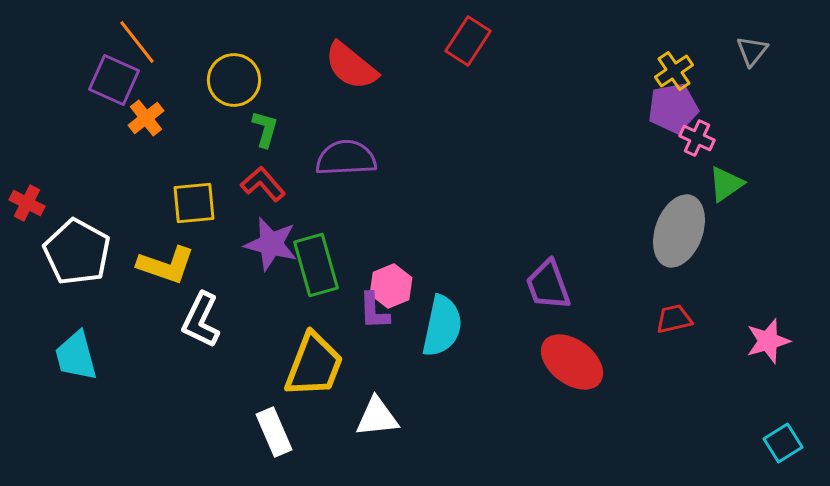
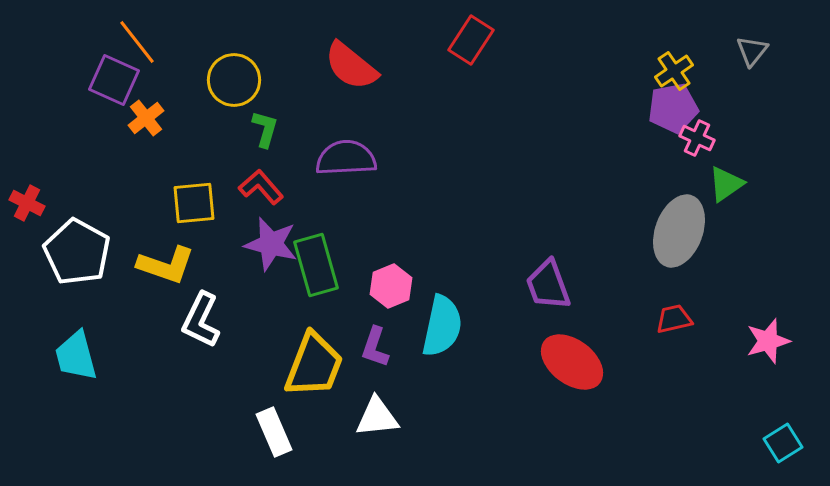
red rectangle: moved 3 px right, 1 px up
red L-shape: moved 2 px left, 3 px down
purple L-shape: moved 1 px right, 36 px down; rotated 21 degrees clockwise
